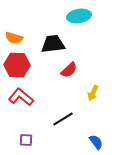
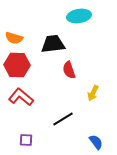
red semicircle: rotated 114 degrees clockwise
